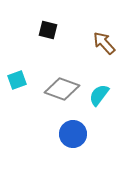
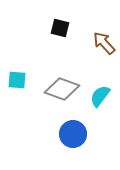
black square: moved 12 px right, 2 px up
cyan square: rotated 24 degrees clockwise
cyan semicircle: moved 1 px right, 1 px down
